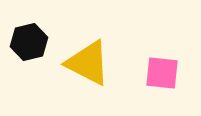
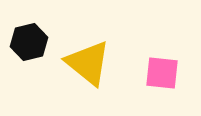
yellow triangle: rotated 12 degrees clockwise
